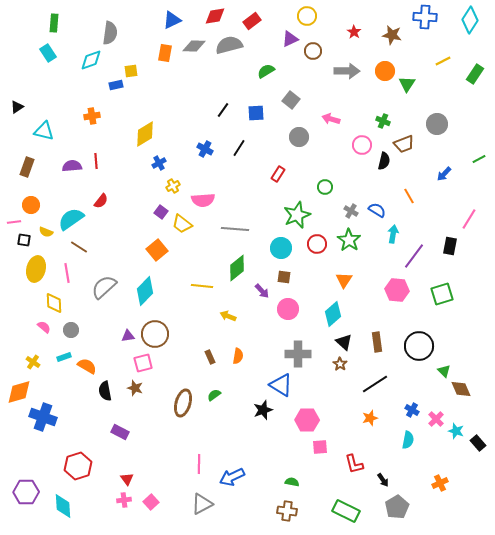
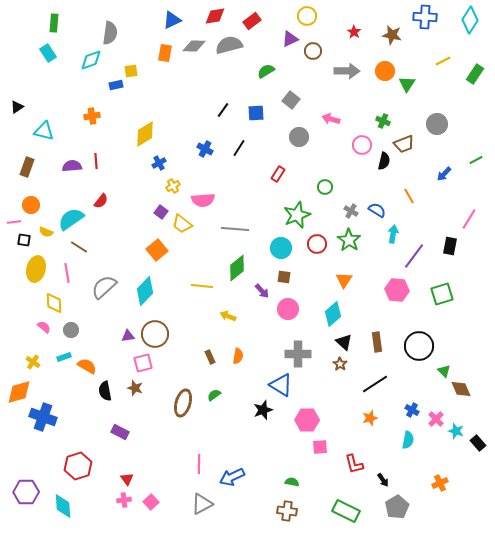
green line at (479, 159): moved 3 px left, 1 px down
